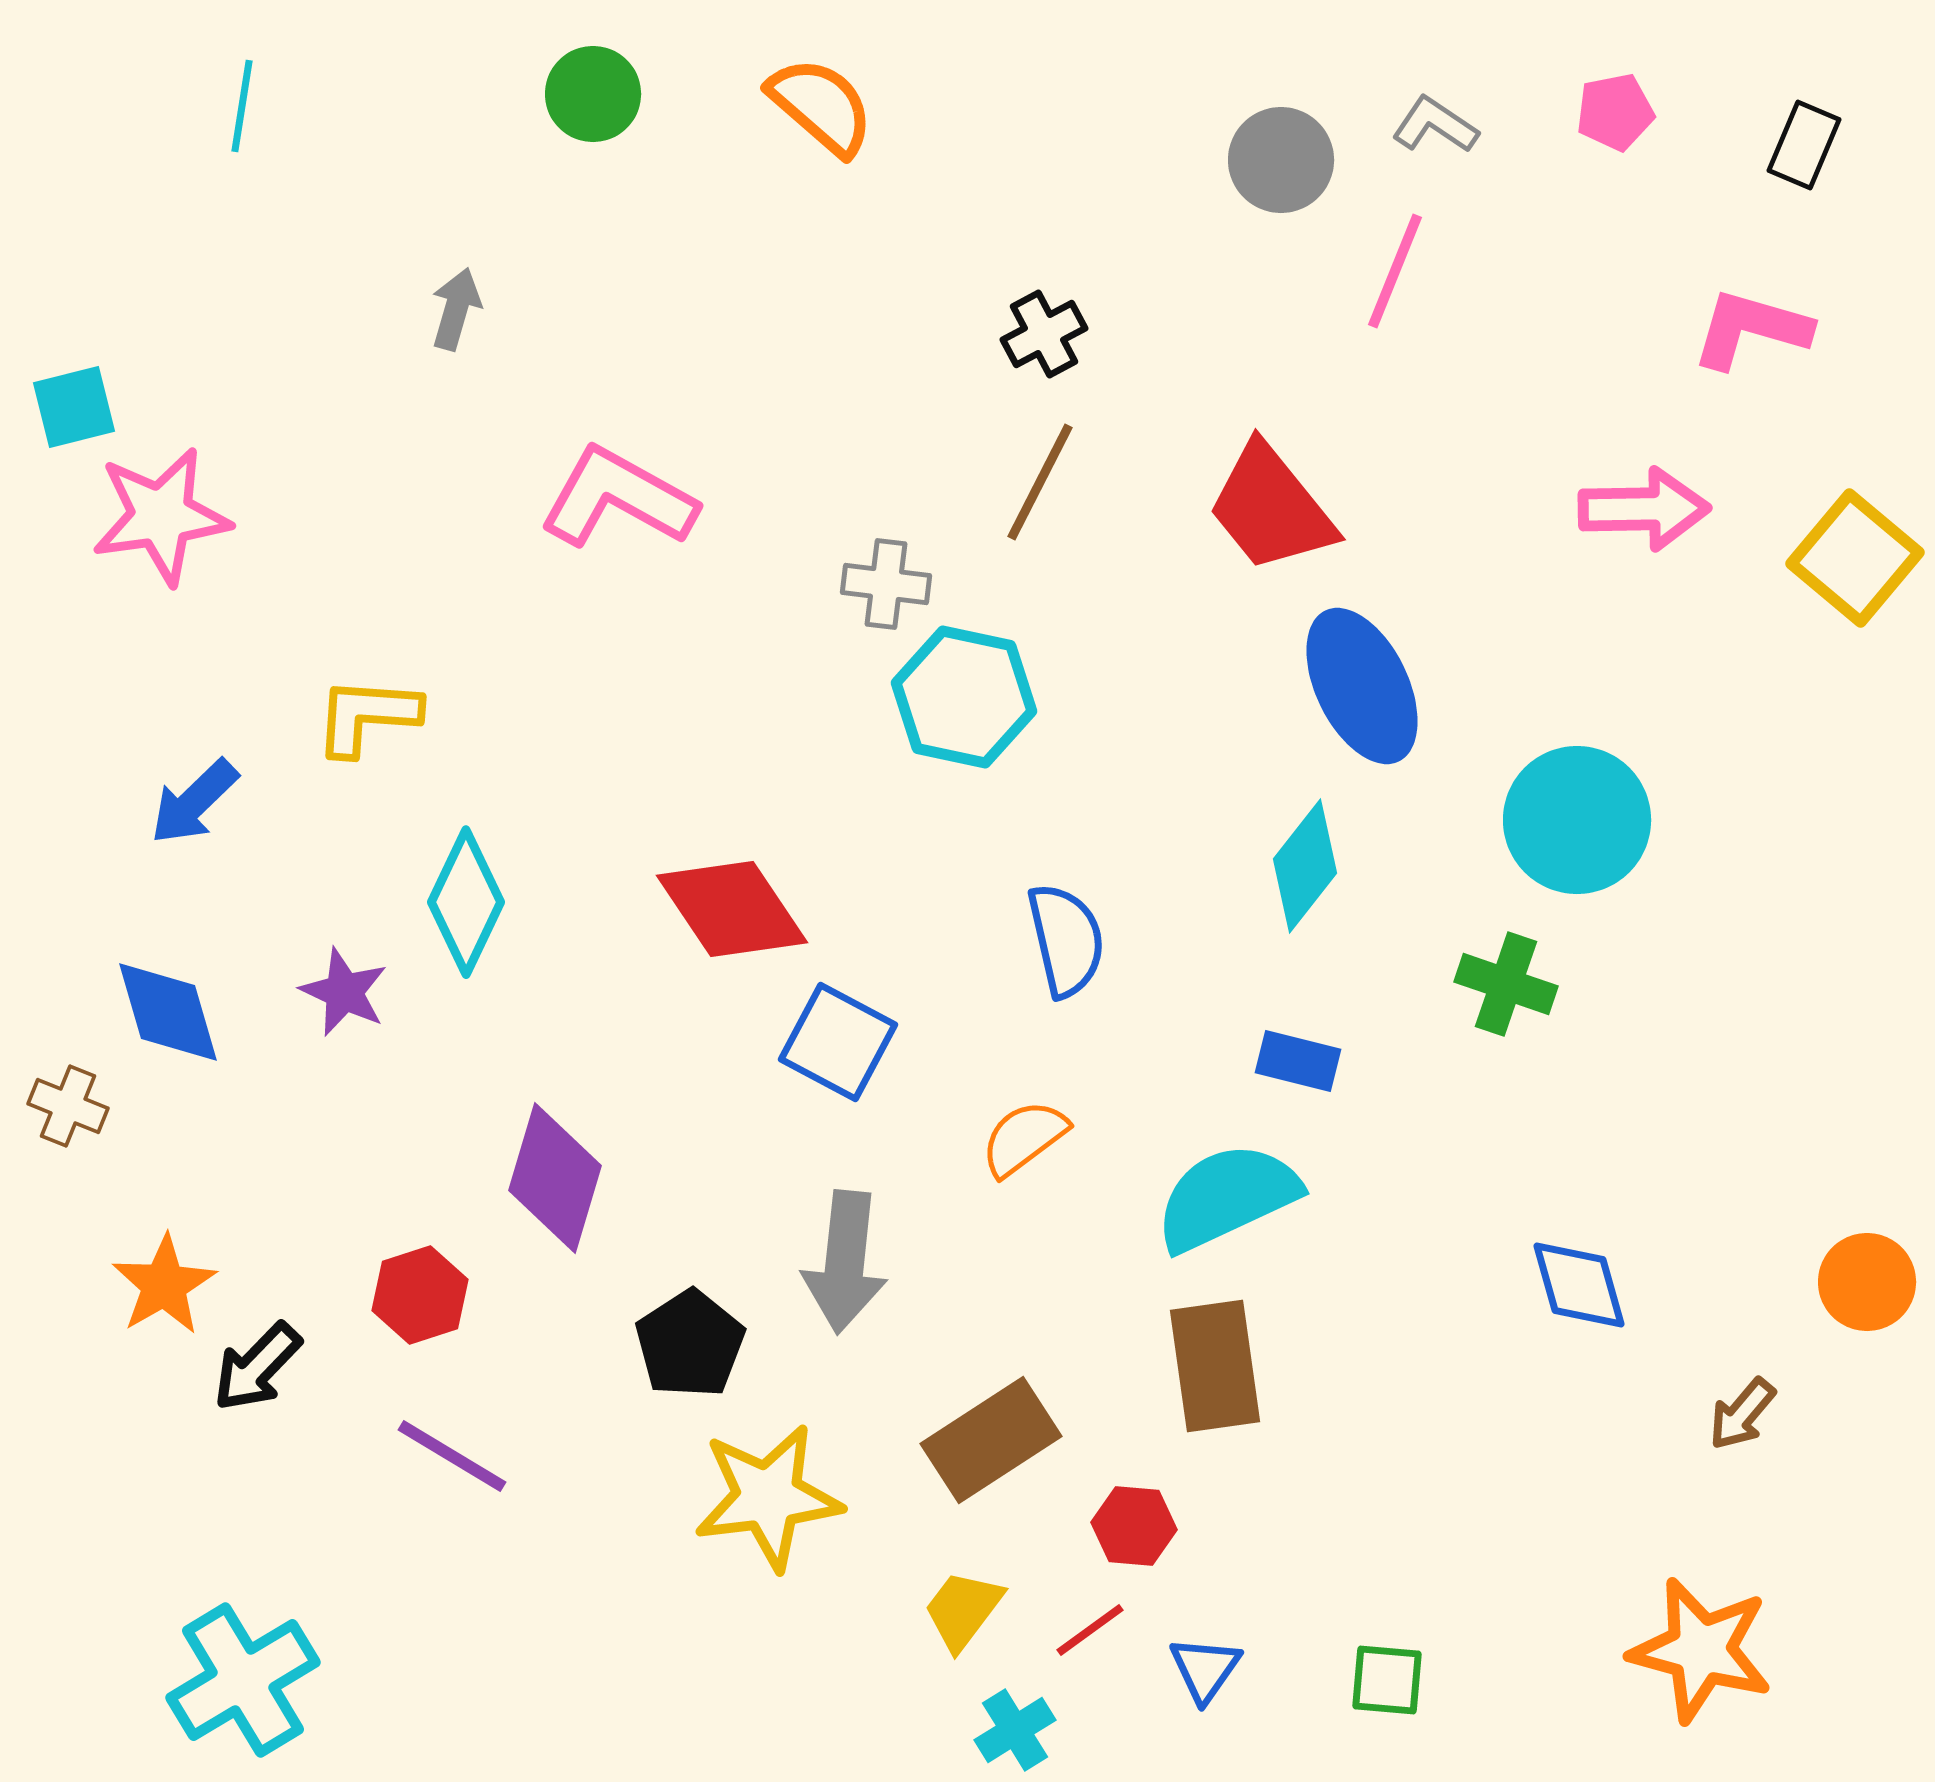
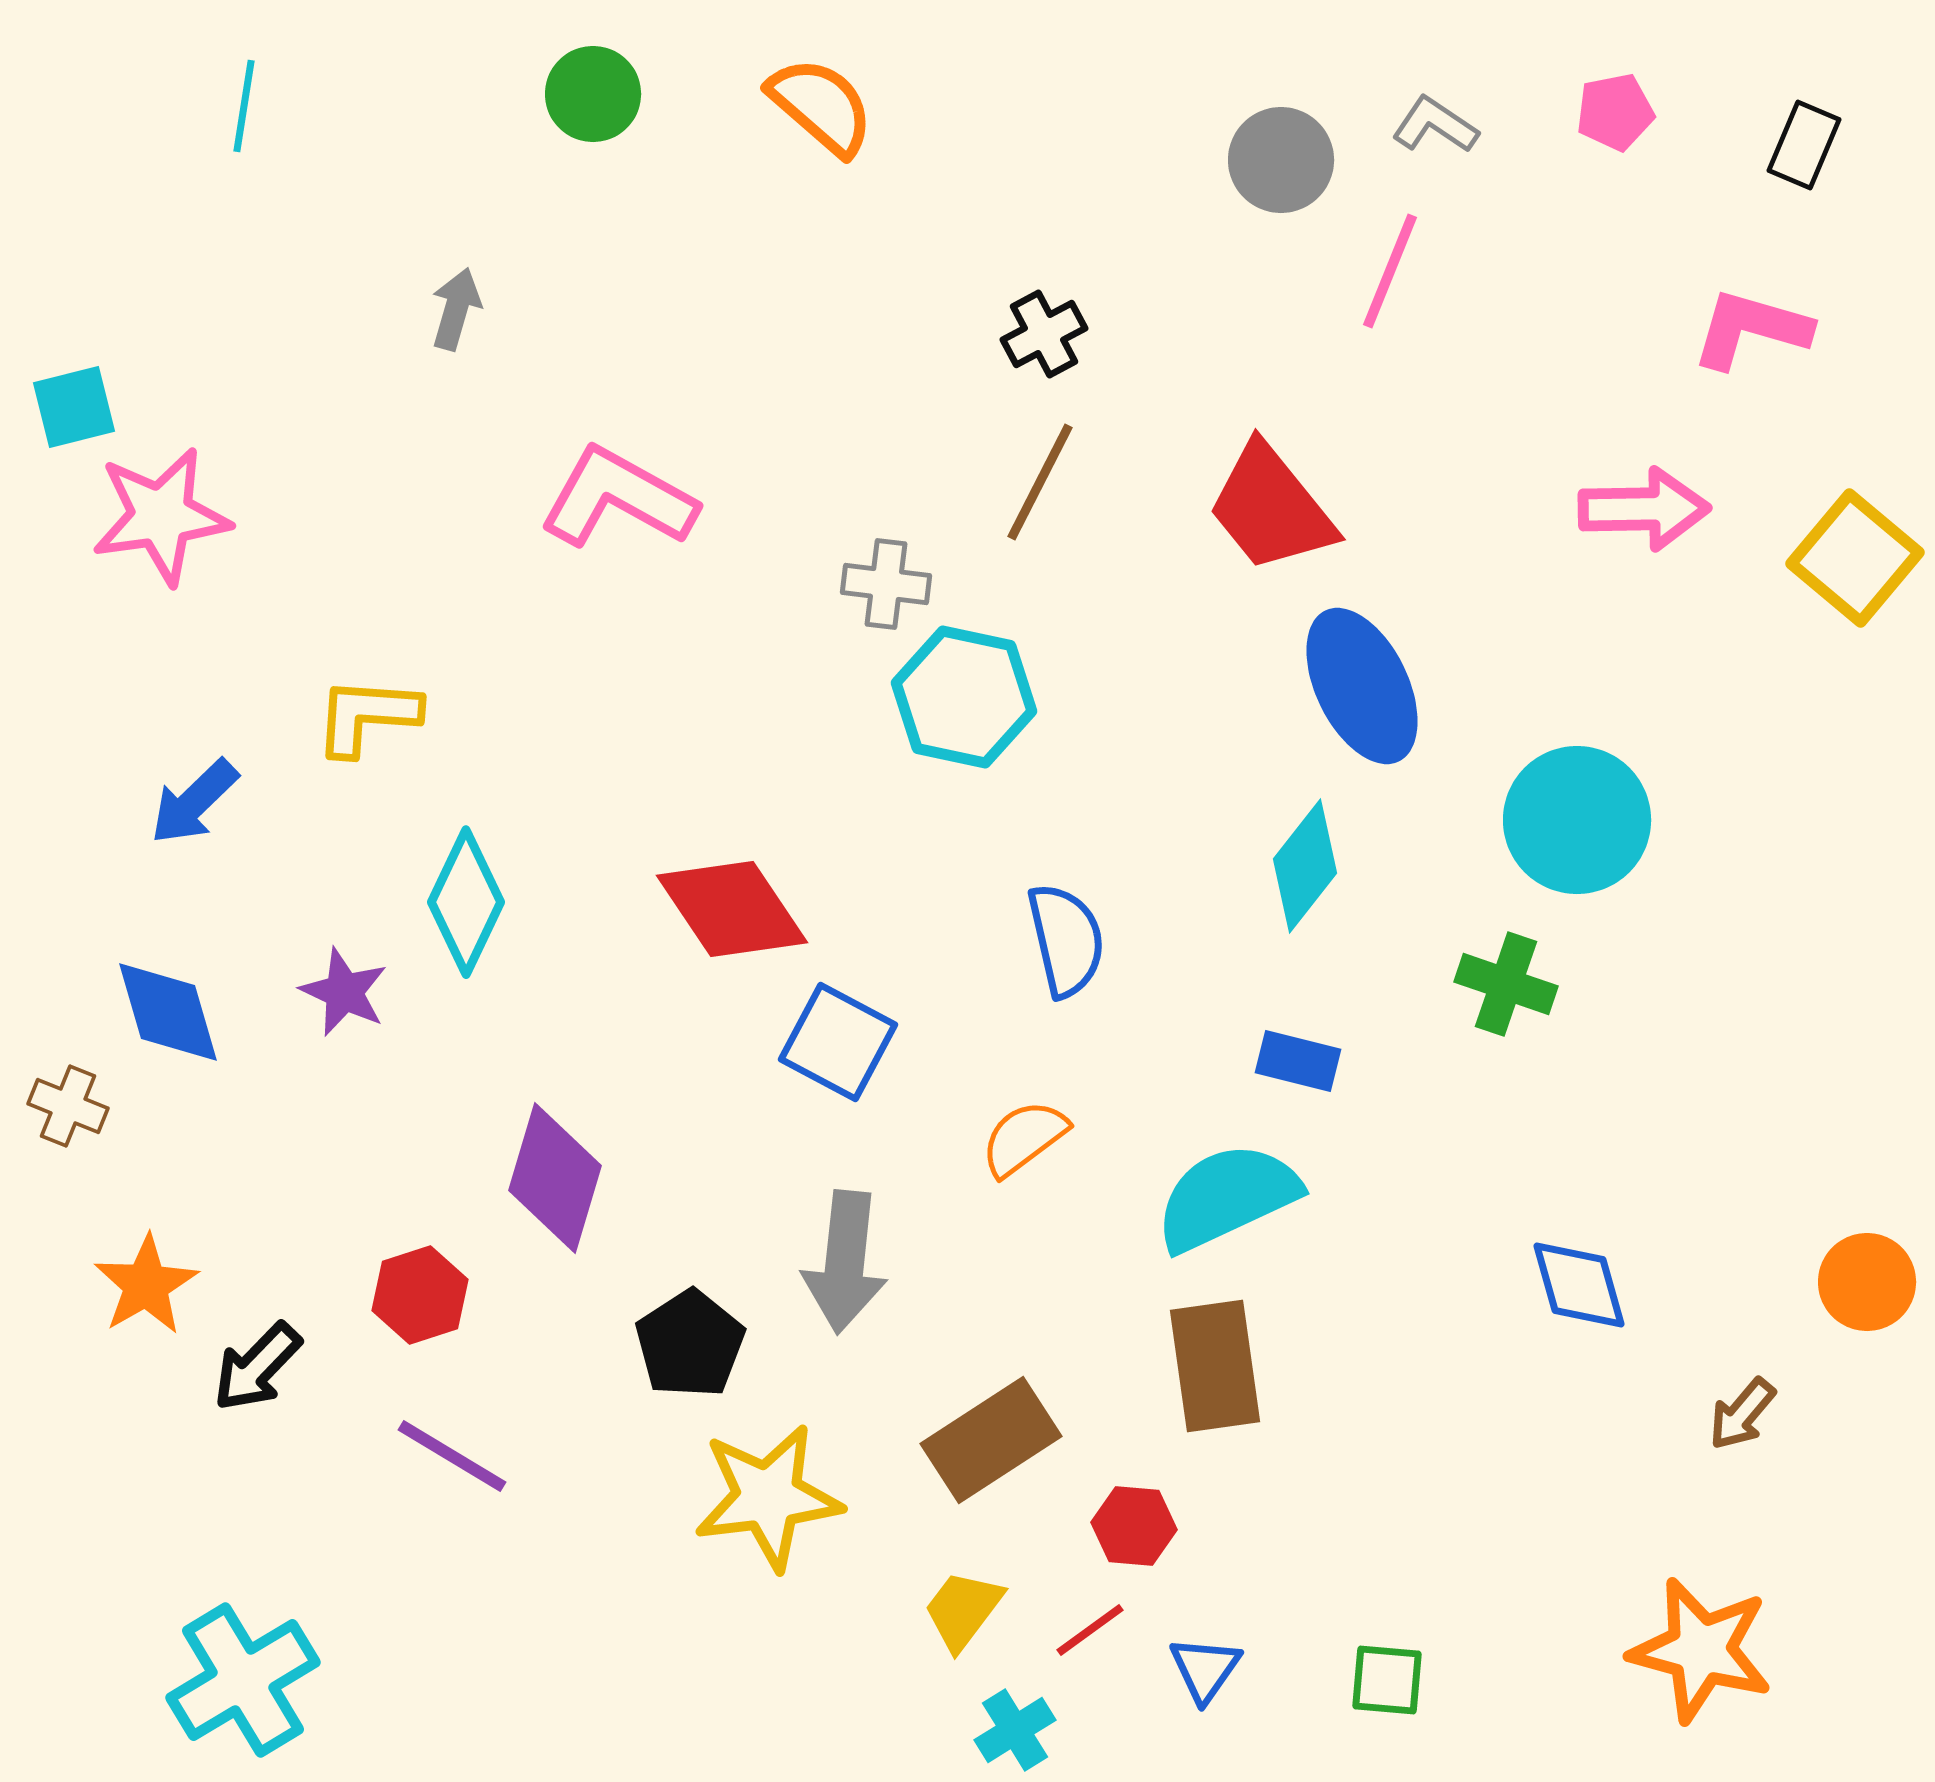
cyan line at (242, 106): moved 2 px right
pink line at (1395, 271): moved 5 px left
orange star at (164, 1285): moved 18 px left
